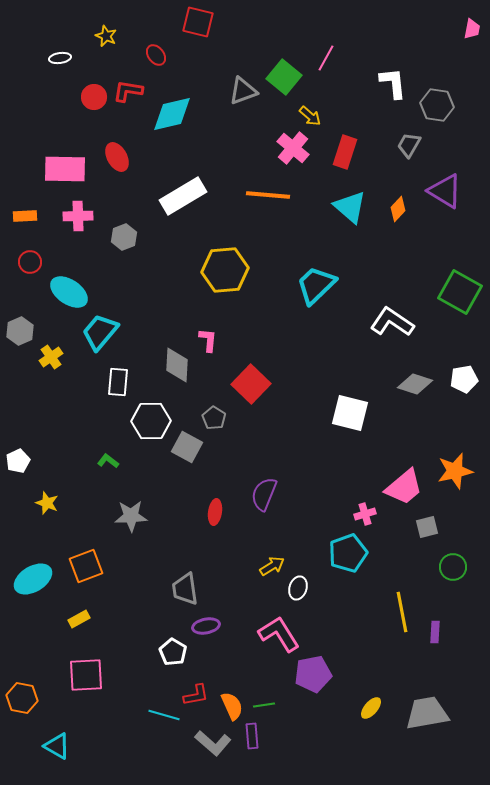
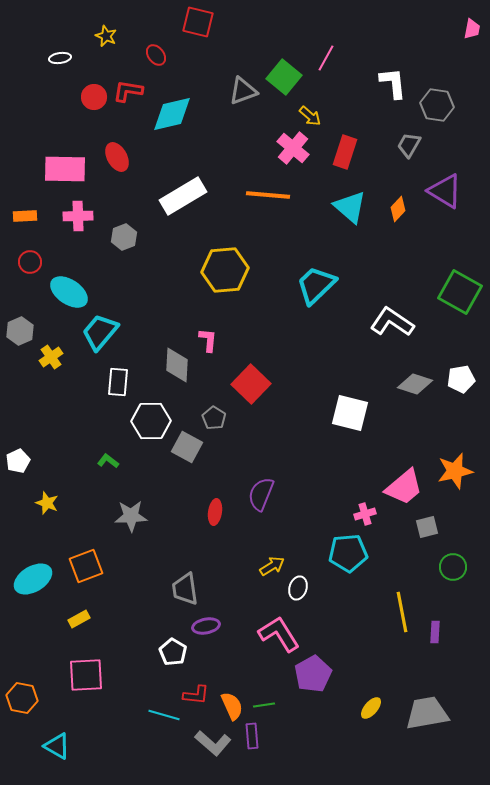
white pentagon at (464, 379): moved 3 px left
purple semicircle at (264, 494): moved 3 px left
cyan pentagon at (348, 553): rotated 15 degrees clockwise
purple pentagon at (313, 674): rotated 18 degrees counterclockwise
red L-shape at (196, 695): rotated 16 degrees clockwise
